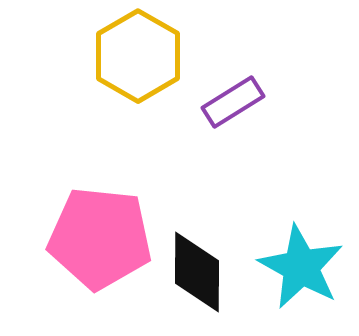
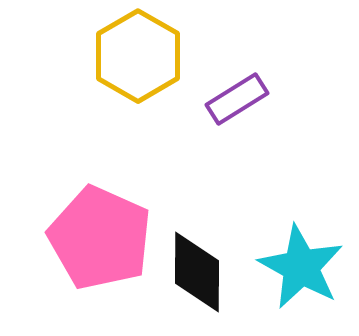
purple rectangle: moved 4 px right, 3 px up
pink pentagon: rotated 18 degrees clockwise
